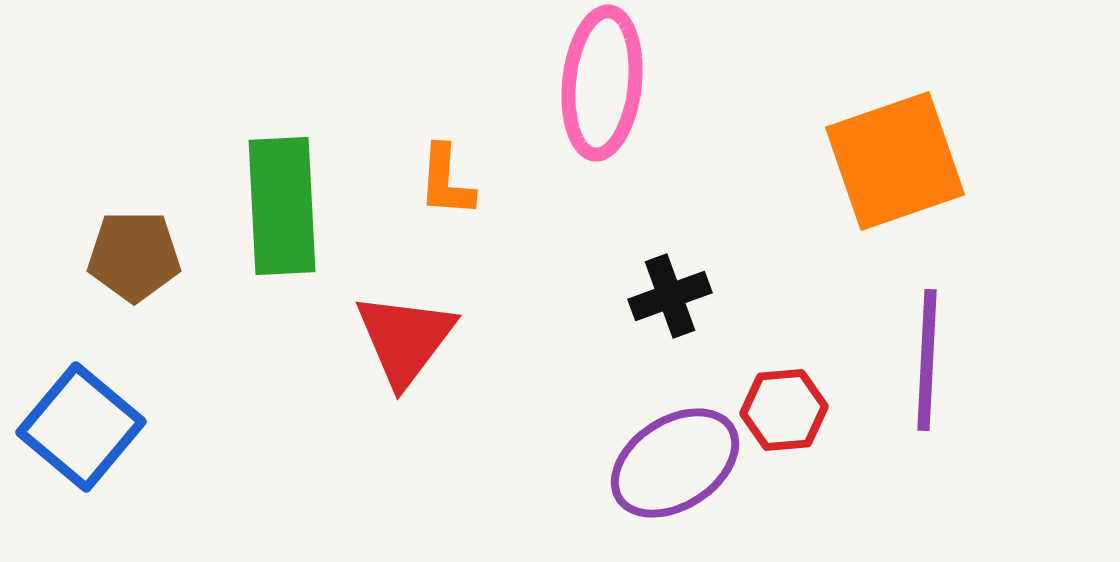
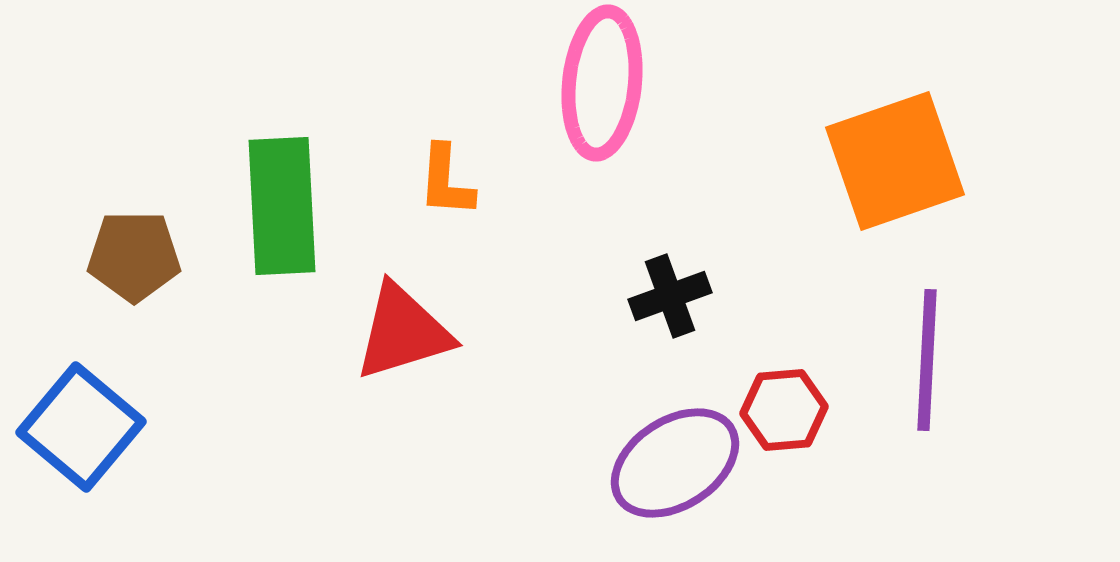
red triangle: moved 2 px left, 7 px up; rotated 36 degrees clockwise
